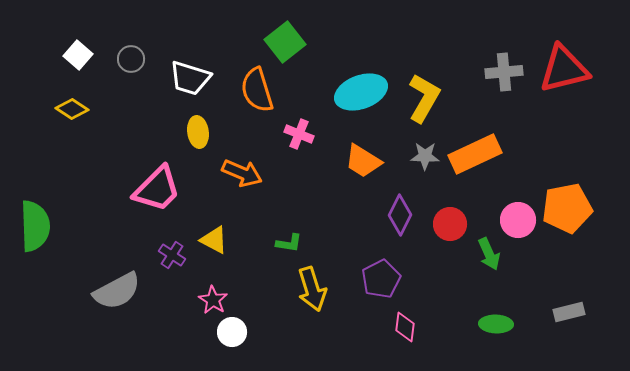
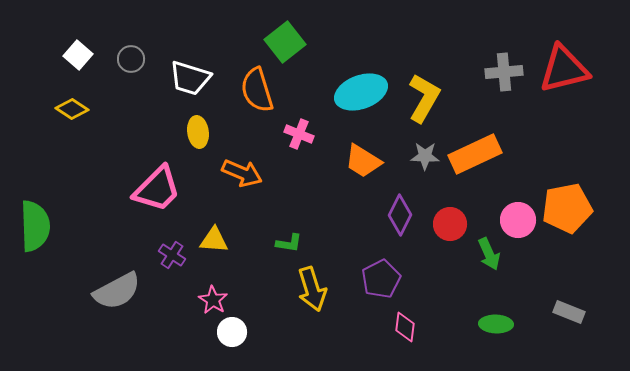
yellow triangle: rotated 24 degrees counterclockwise
gray rectangle: rotated 36 degrees clockwise
